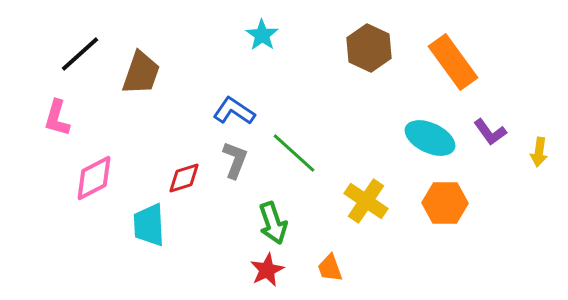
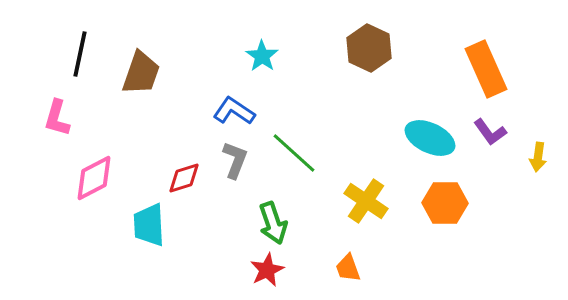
cyan star: moved 21 px down
black line: rotated 36 degrees counterclockwise
orange rectangle: moved 33 px right, 7 px down; rotated 12 degrees clockwise
yellow arrow: moved 1 px left, 5 px down
orange trapezoid: moved 18 px right
